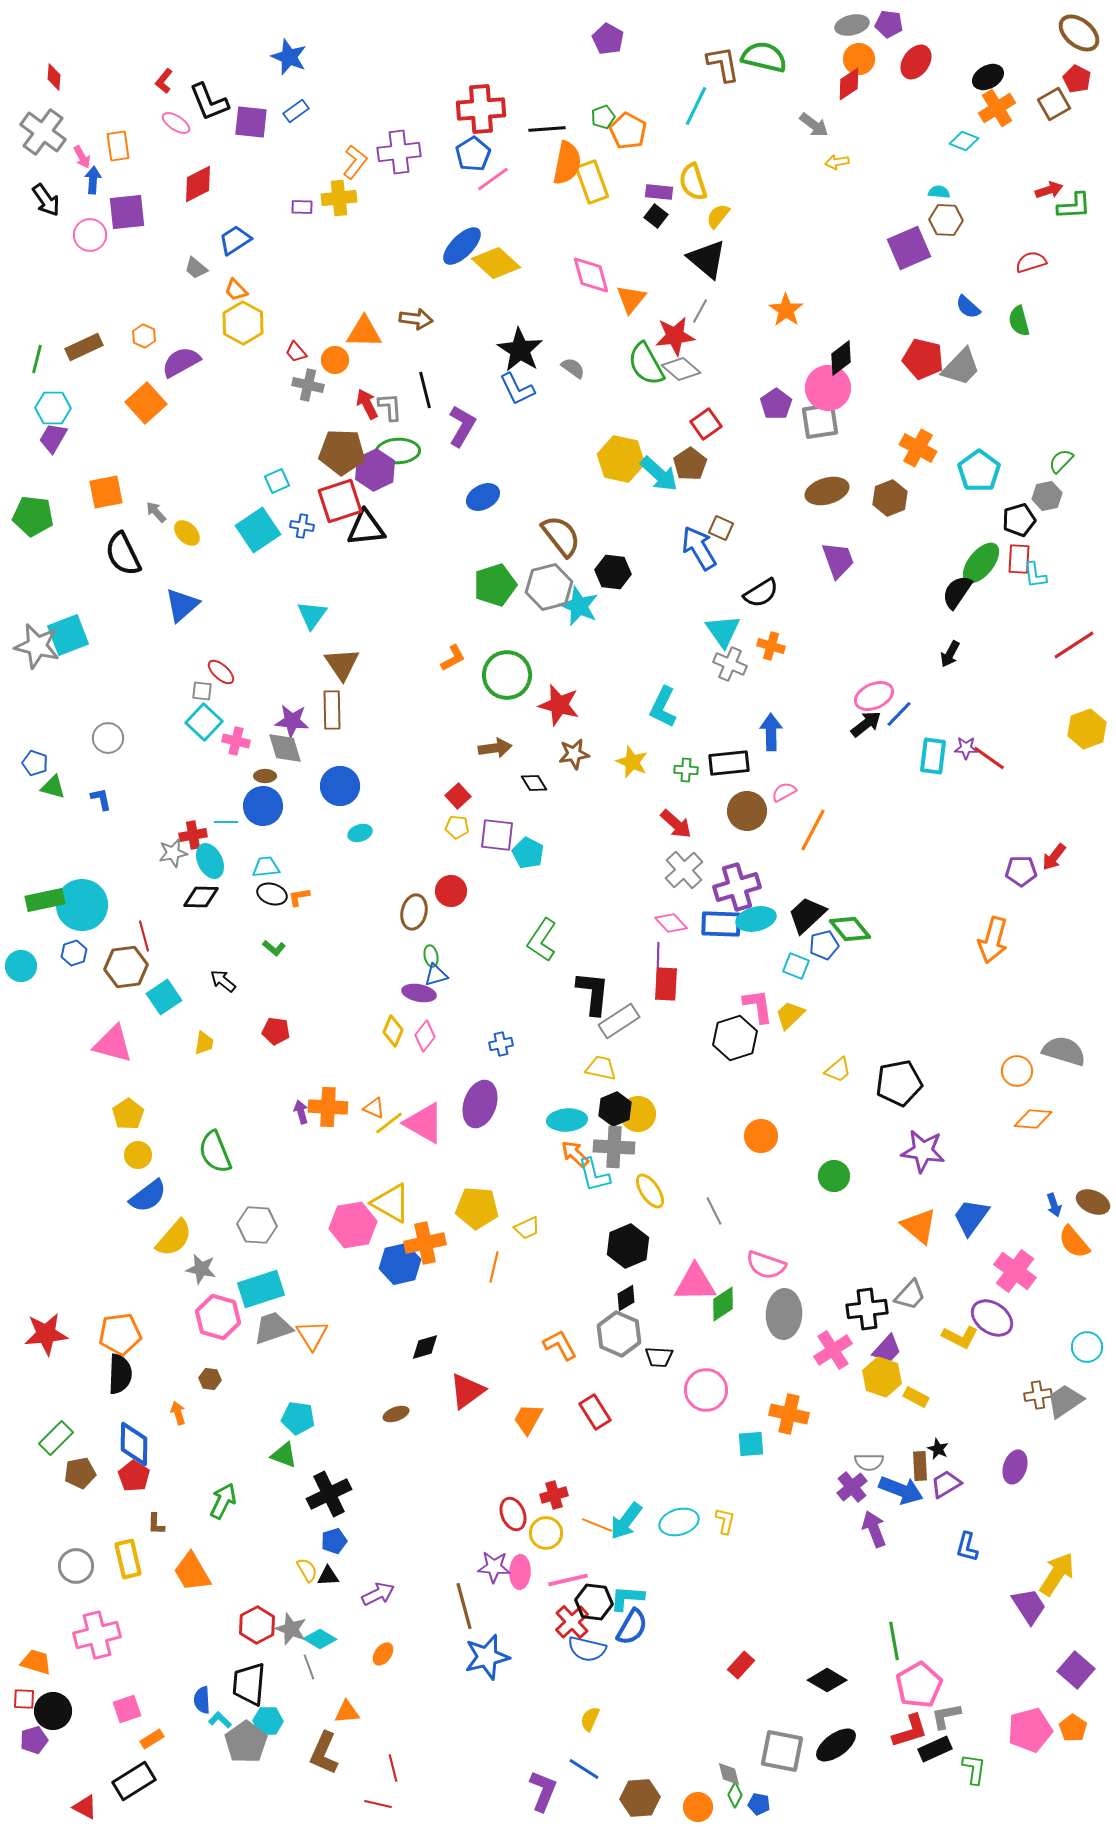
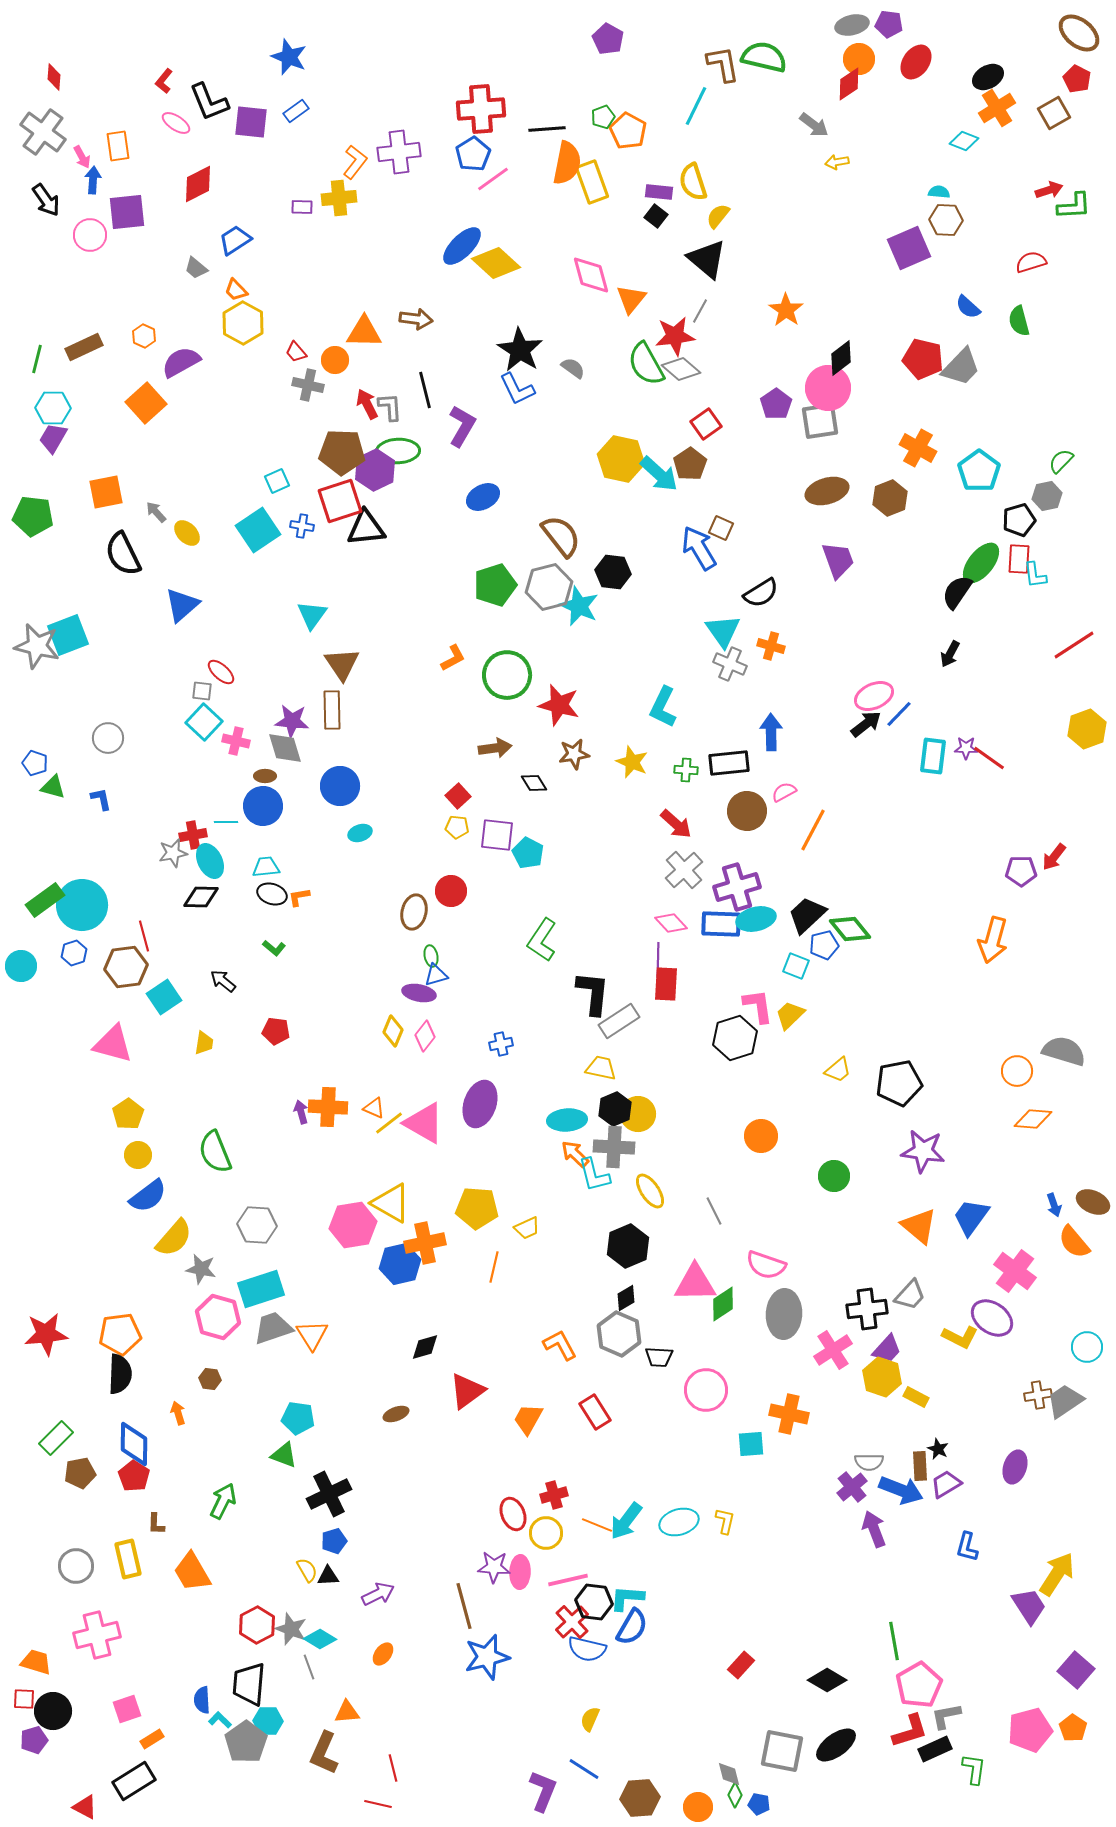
brown square at (1054, 104): moved 9 px down
green rectangle at (45, 900): rotated 24 degrees counterclockwise
